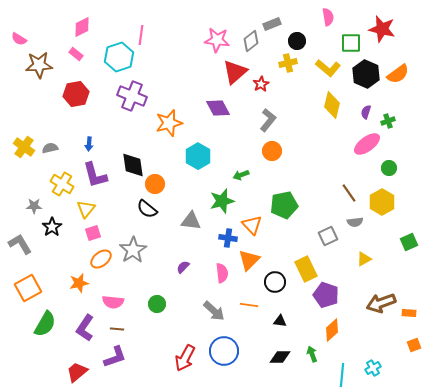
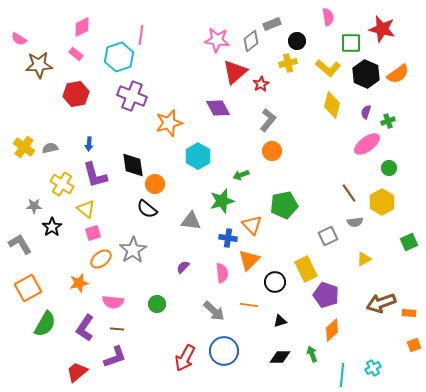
yellow triangle at (86, 209): rotated 30 degrees counterclockwise
black triangle at (280, 321): rotated 24 degrees counterclockwise
